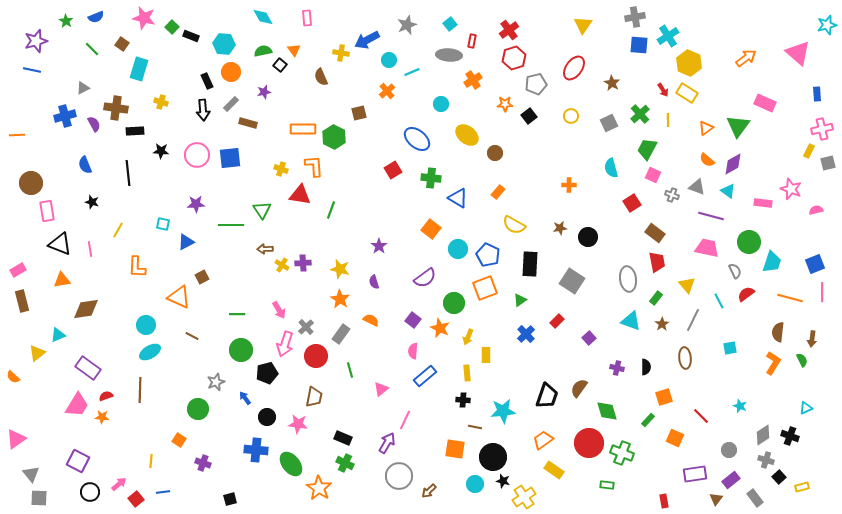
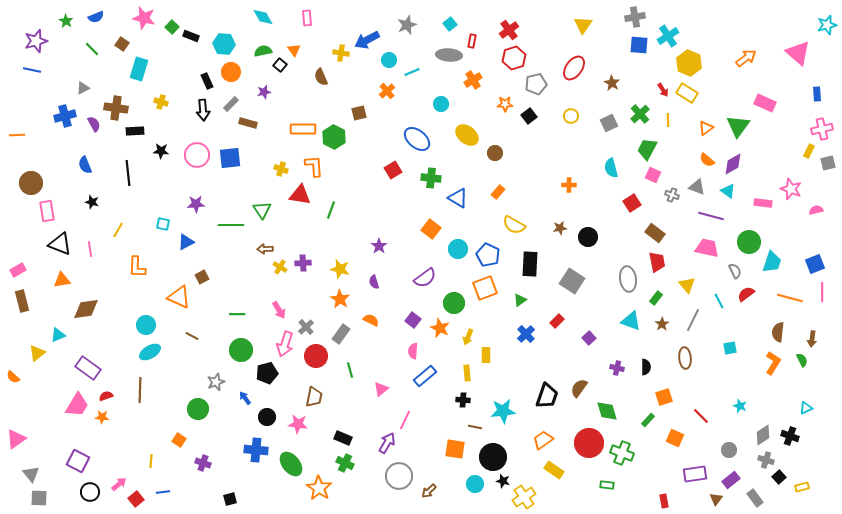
yellow cross at (282, 265): moved 2 px left, 2 px down
